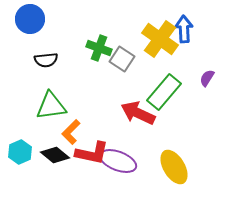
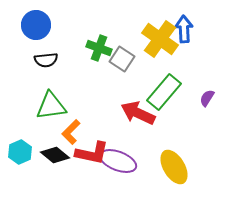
blue circle: moved 6 px right, 6 px down
purple semicircle: moved 20 px down
